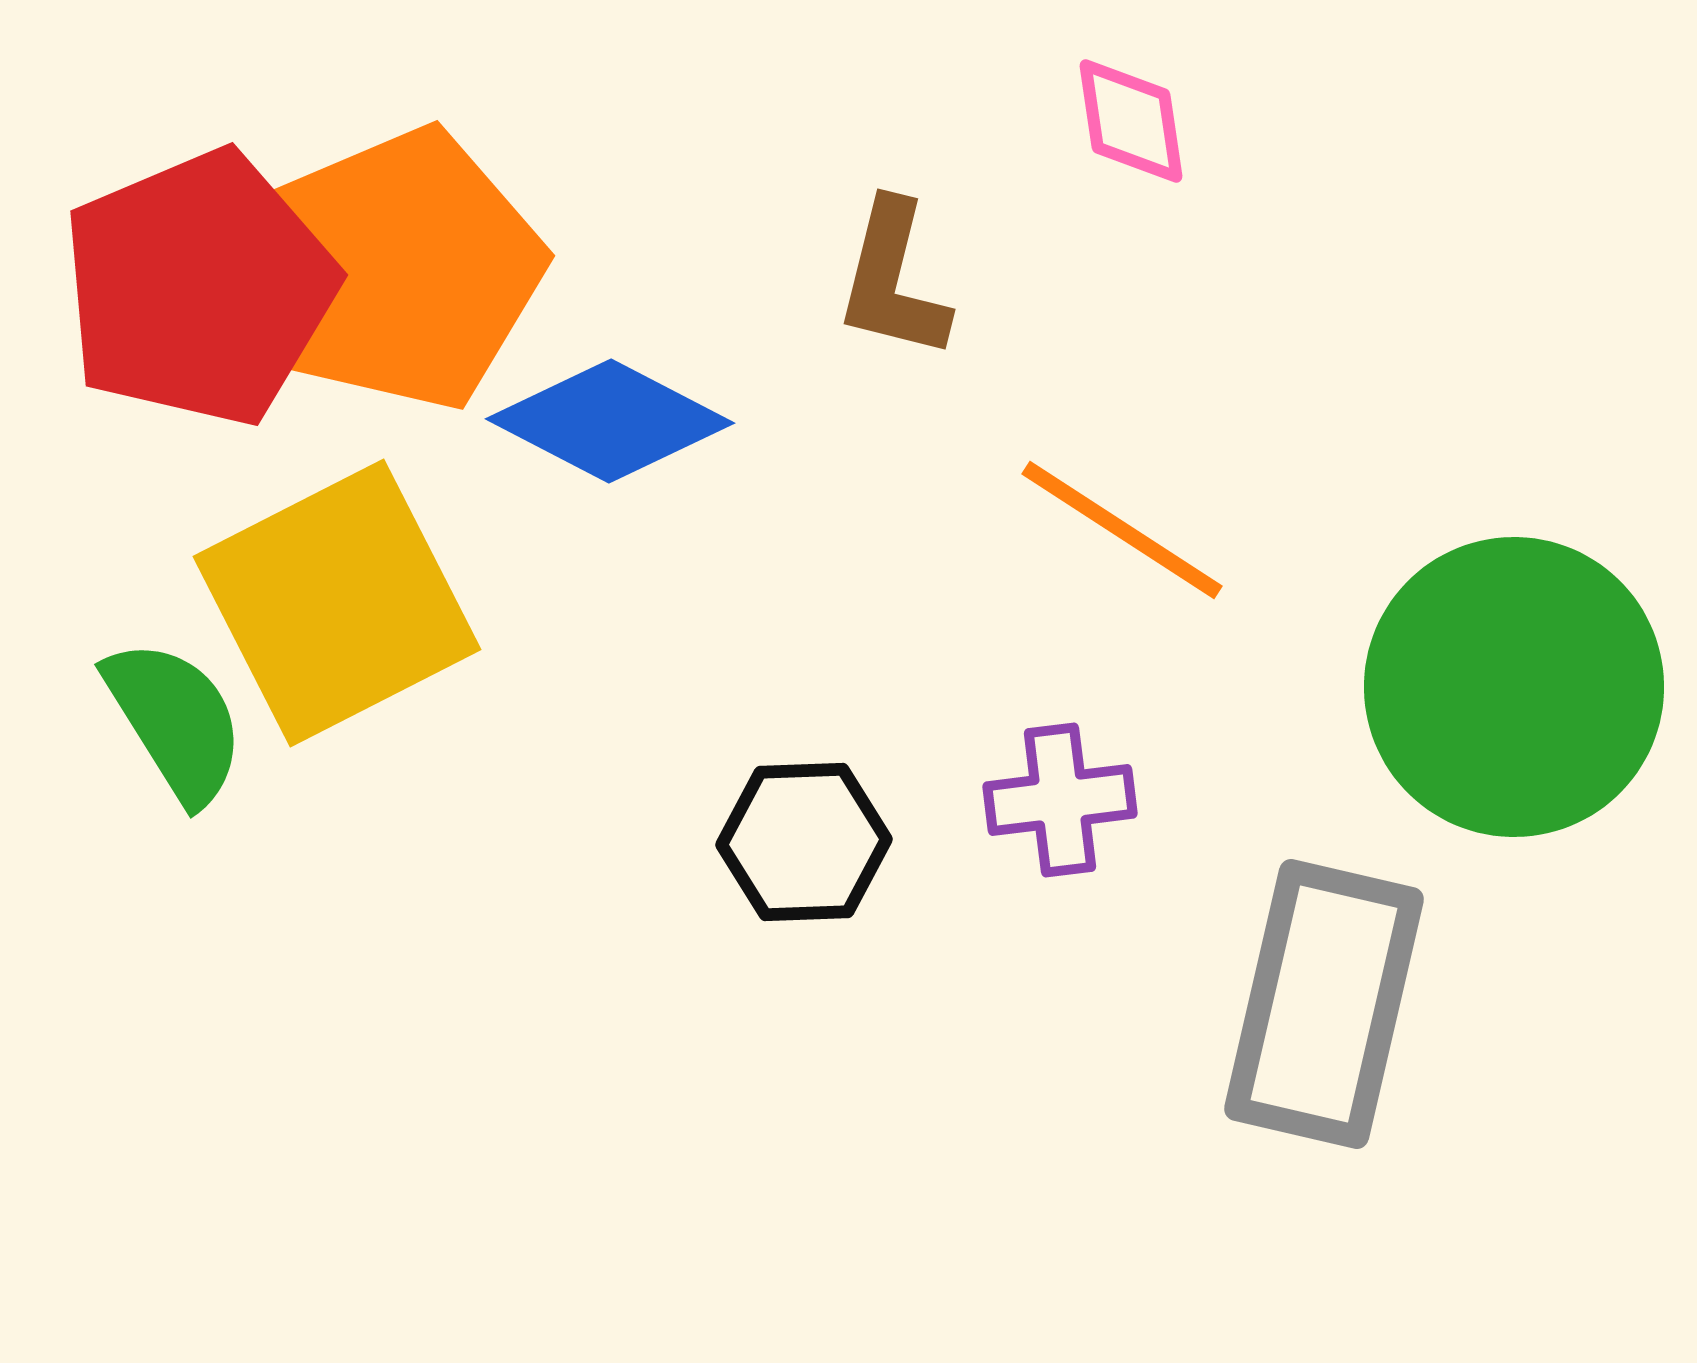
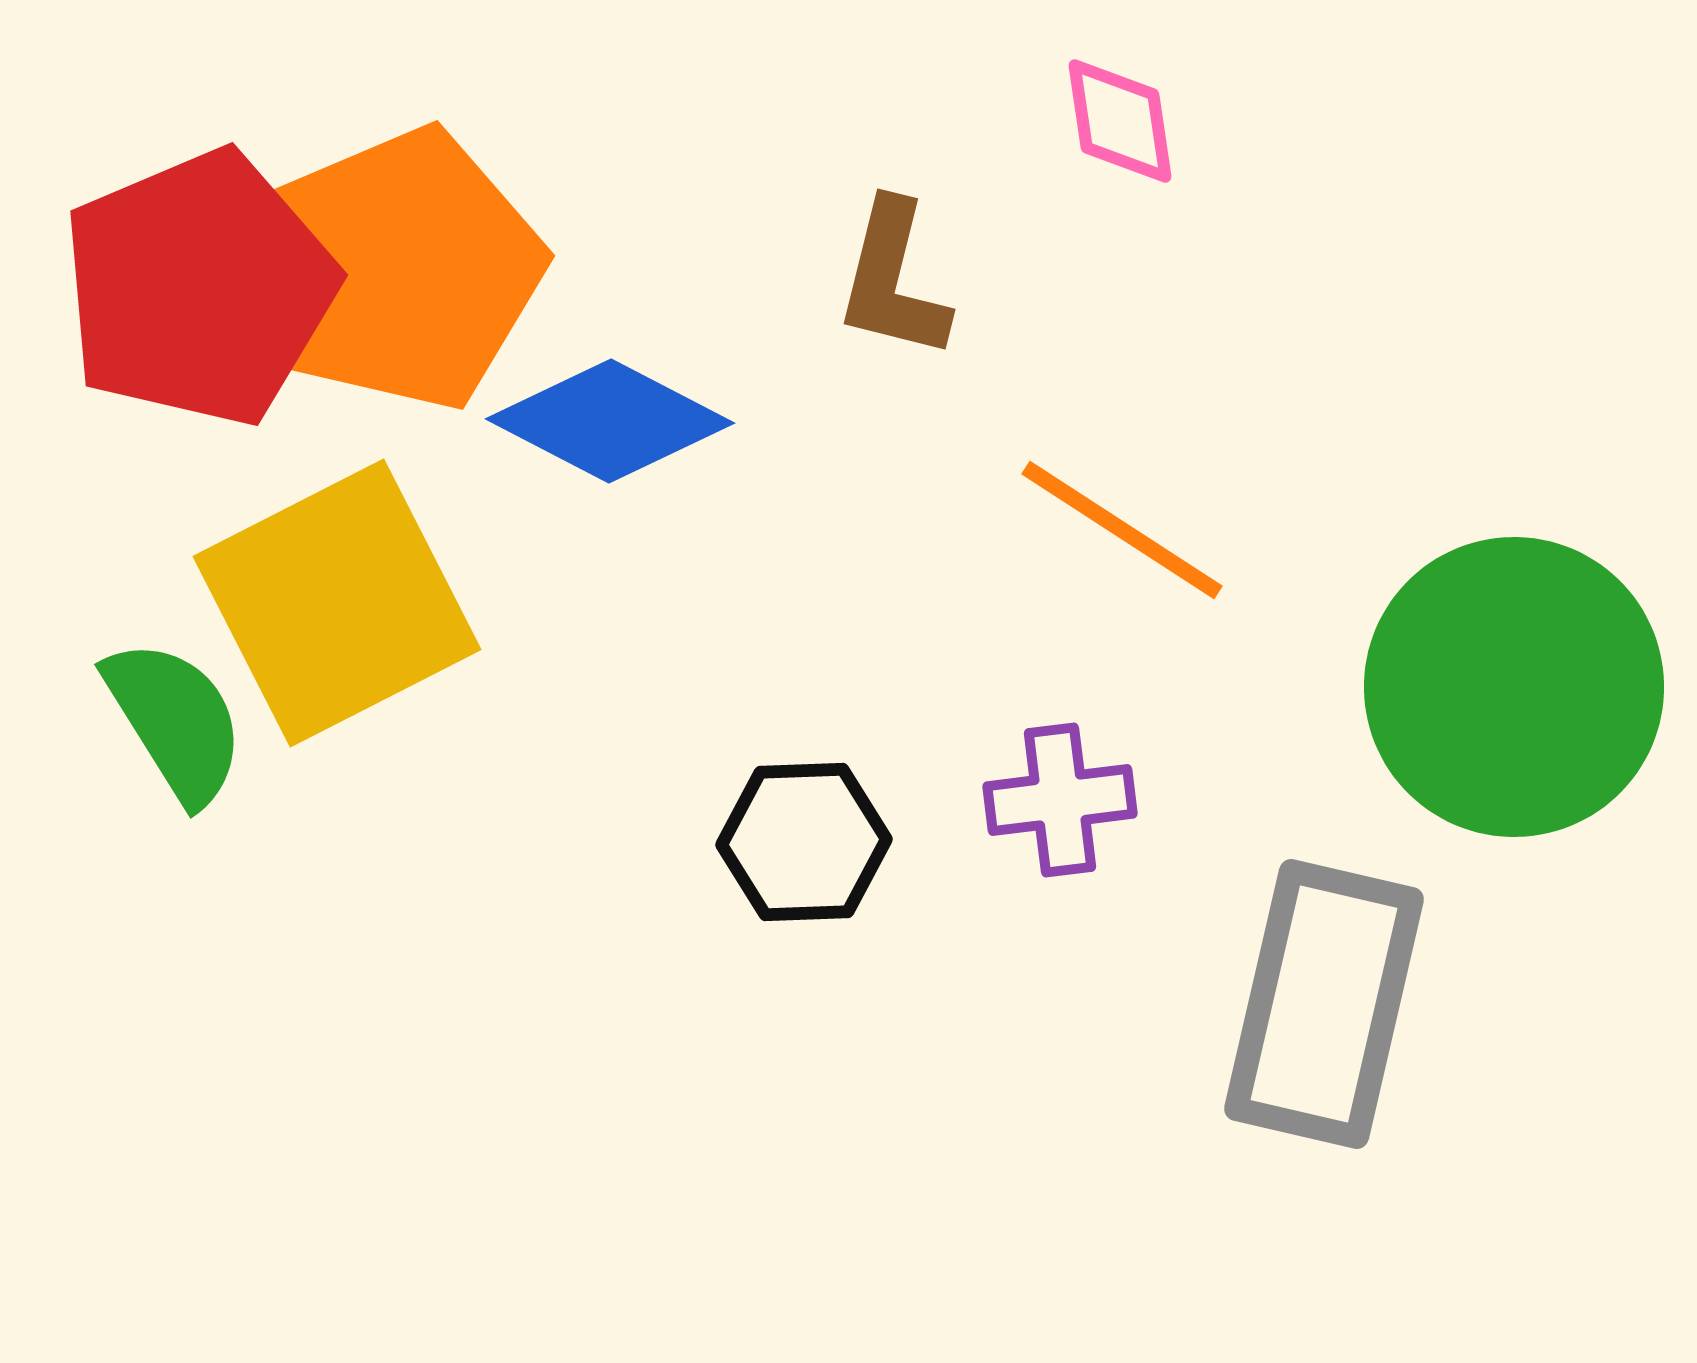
pink diamond: moved 11 px left
